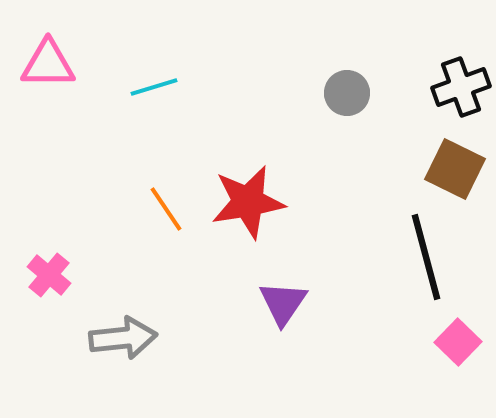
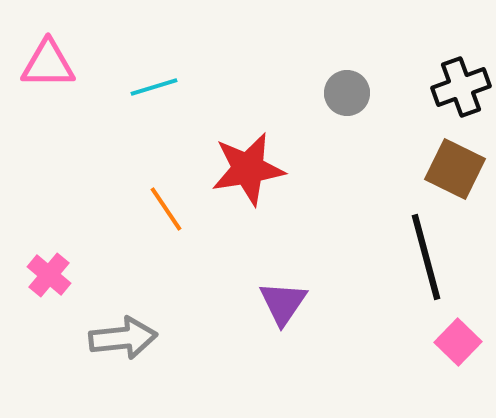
red star: moved 33 px up
